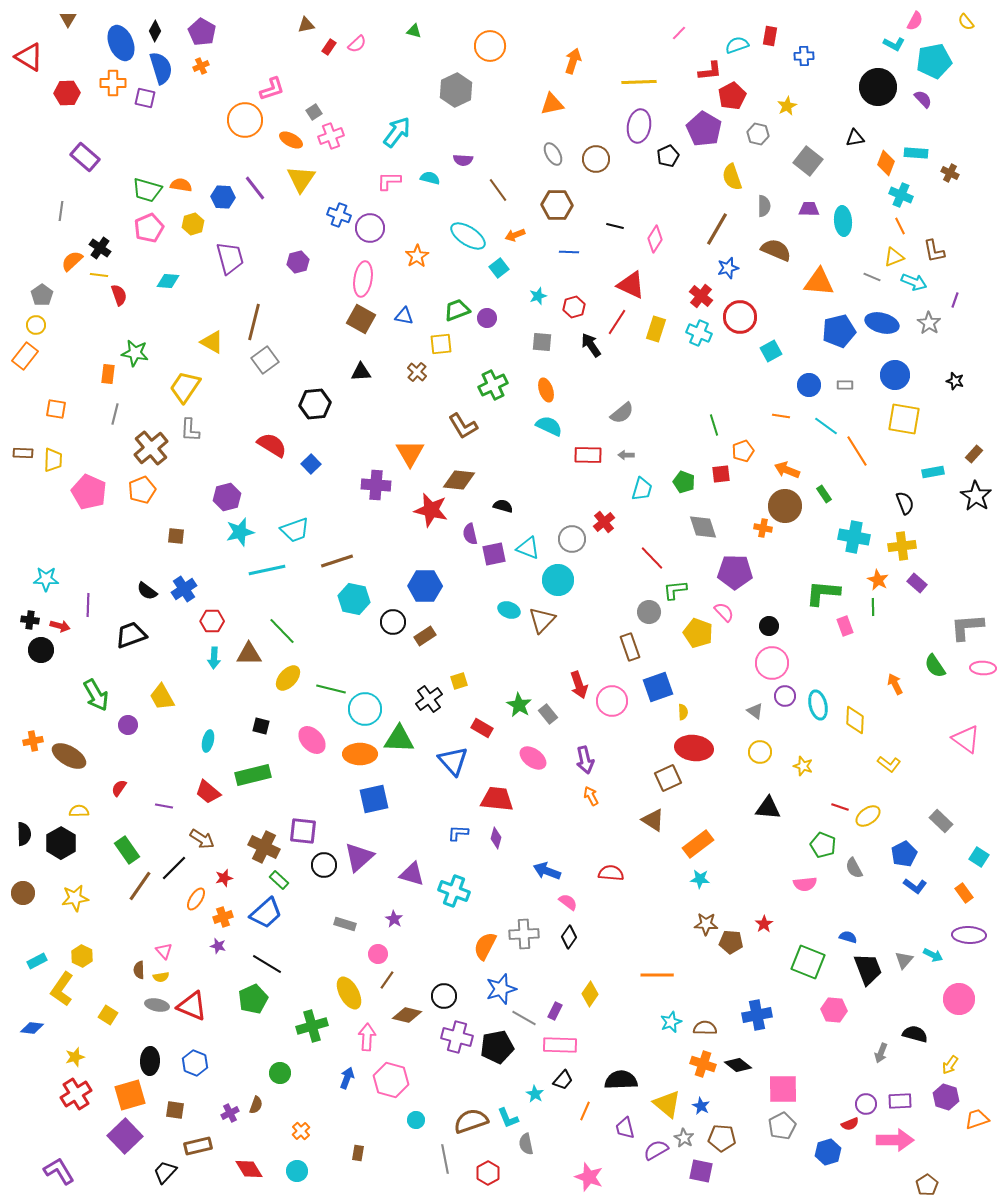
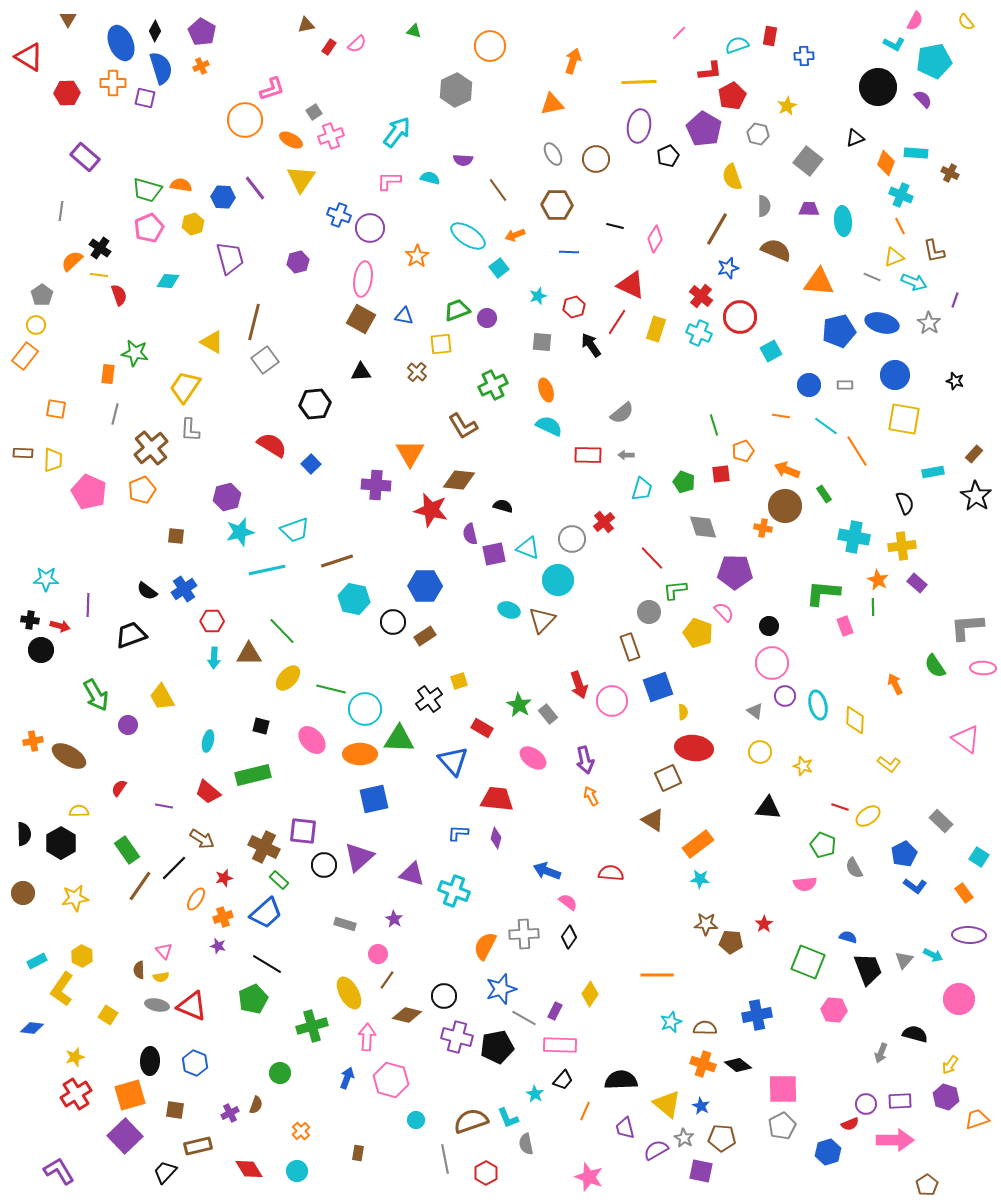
black triangle at (855, 138): rotated 12 degrees counterclockwise
red hexagon at (488, 1173): moved 2 px left
